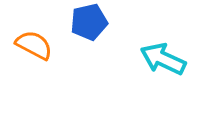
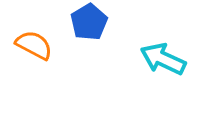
blue pentagon: rotated 18 degrees counterclockwise
